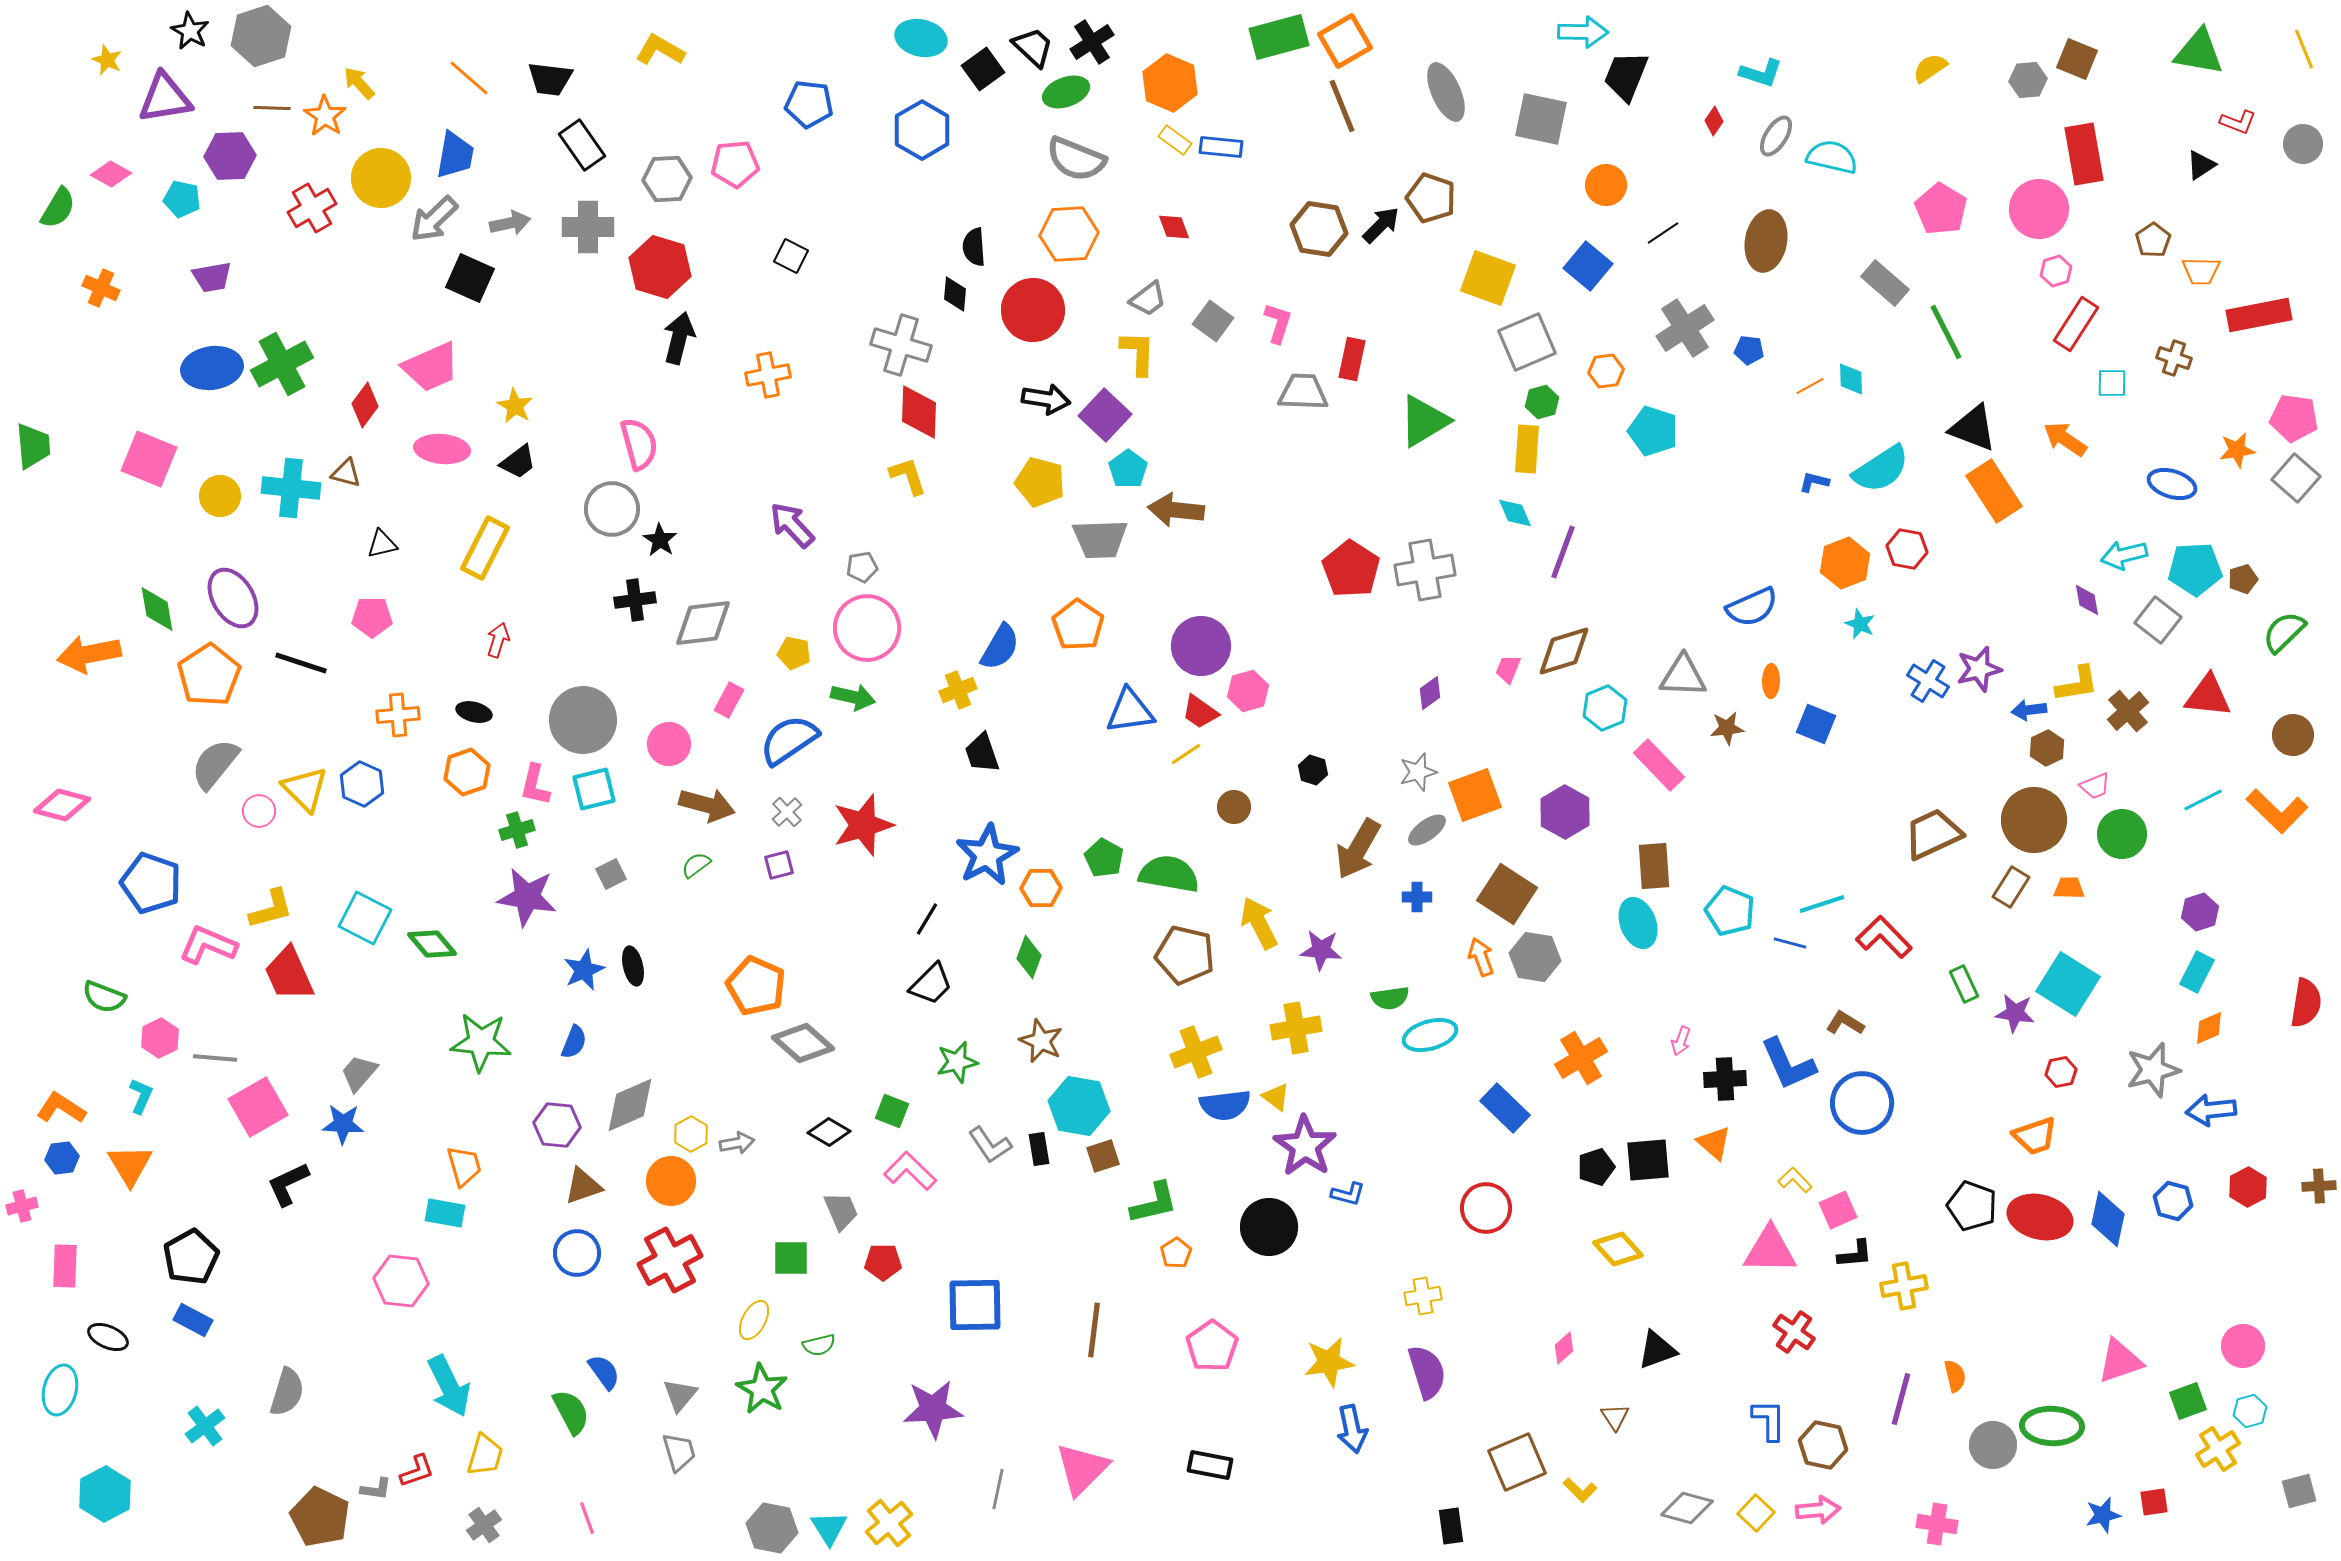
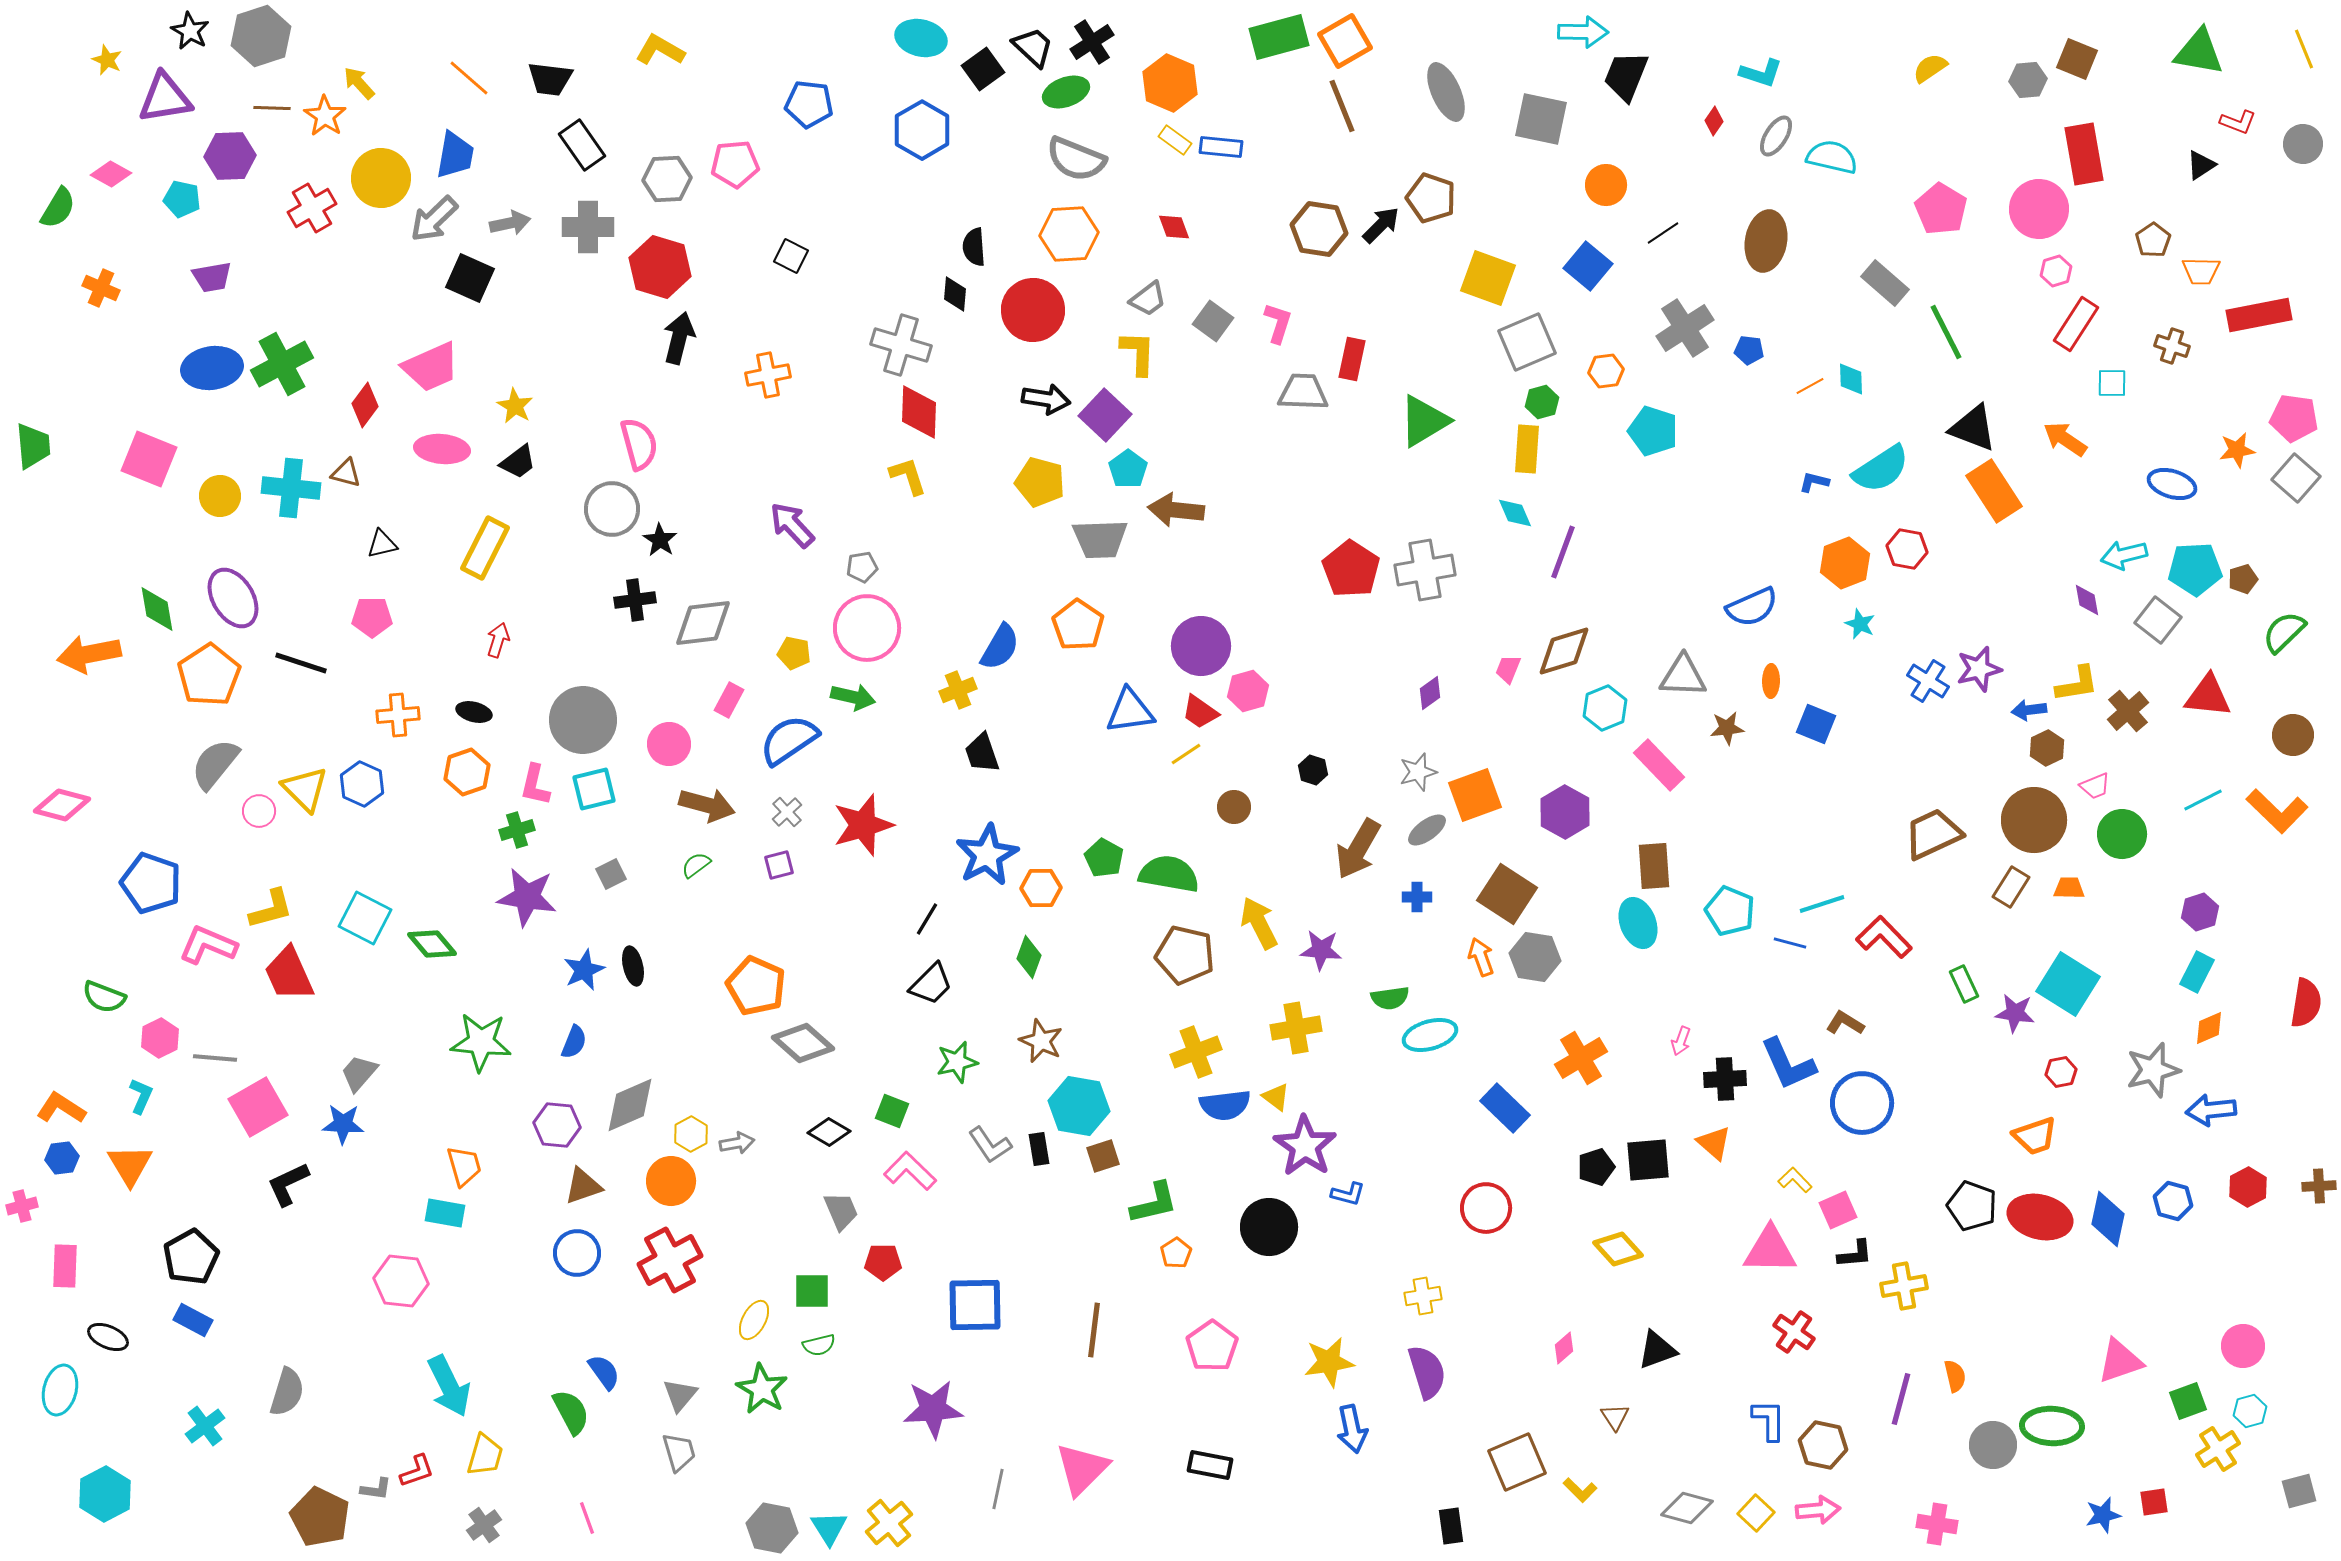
brown cross at (2174, 358): moved 2 px left, 12 px up
green square at (791, 1258): moved 21 px right, 33 px down
